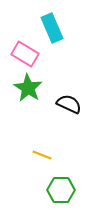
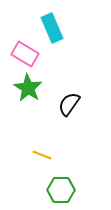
black semicircle: rotated 80 degrees counterclockwise
